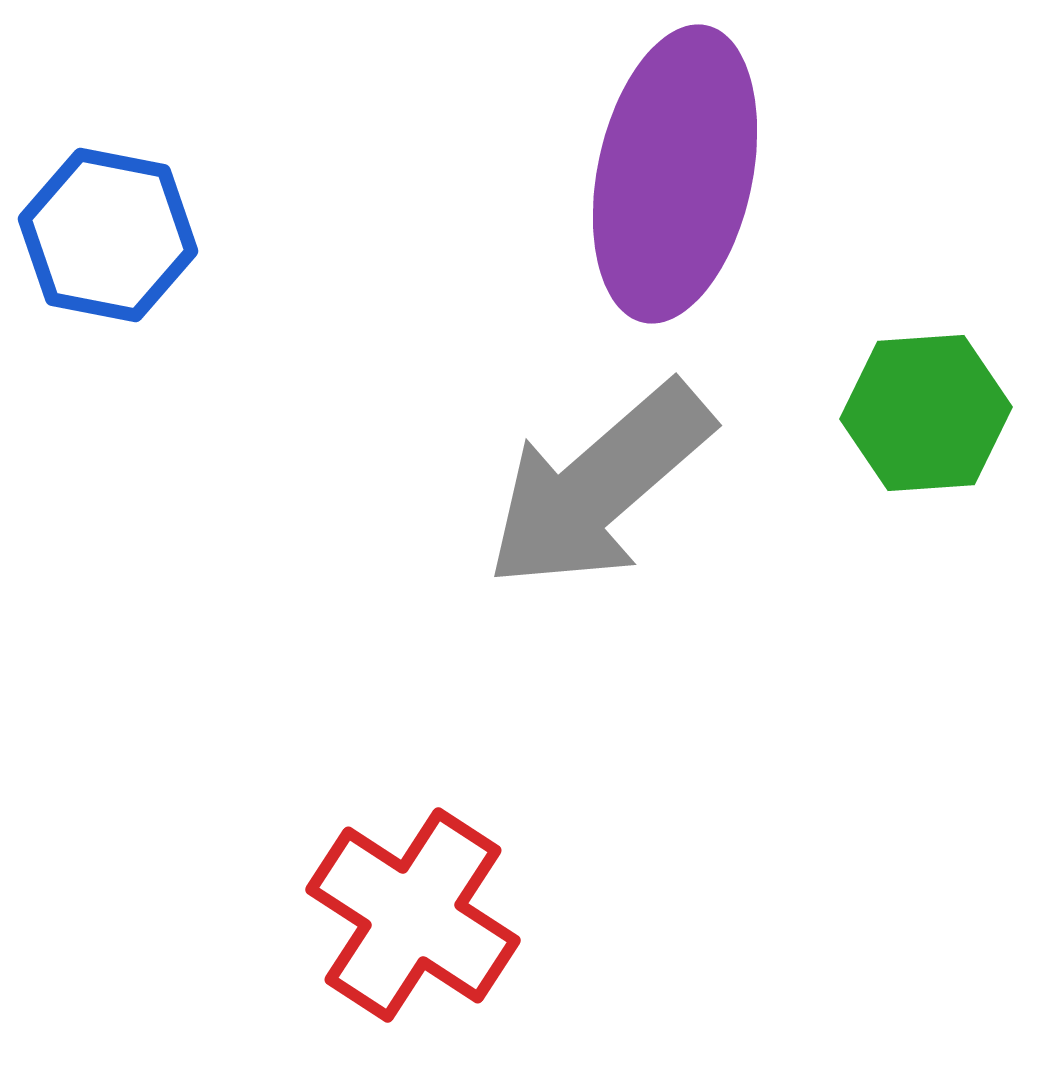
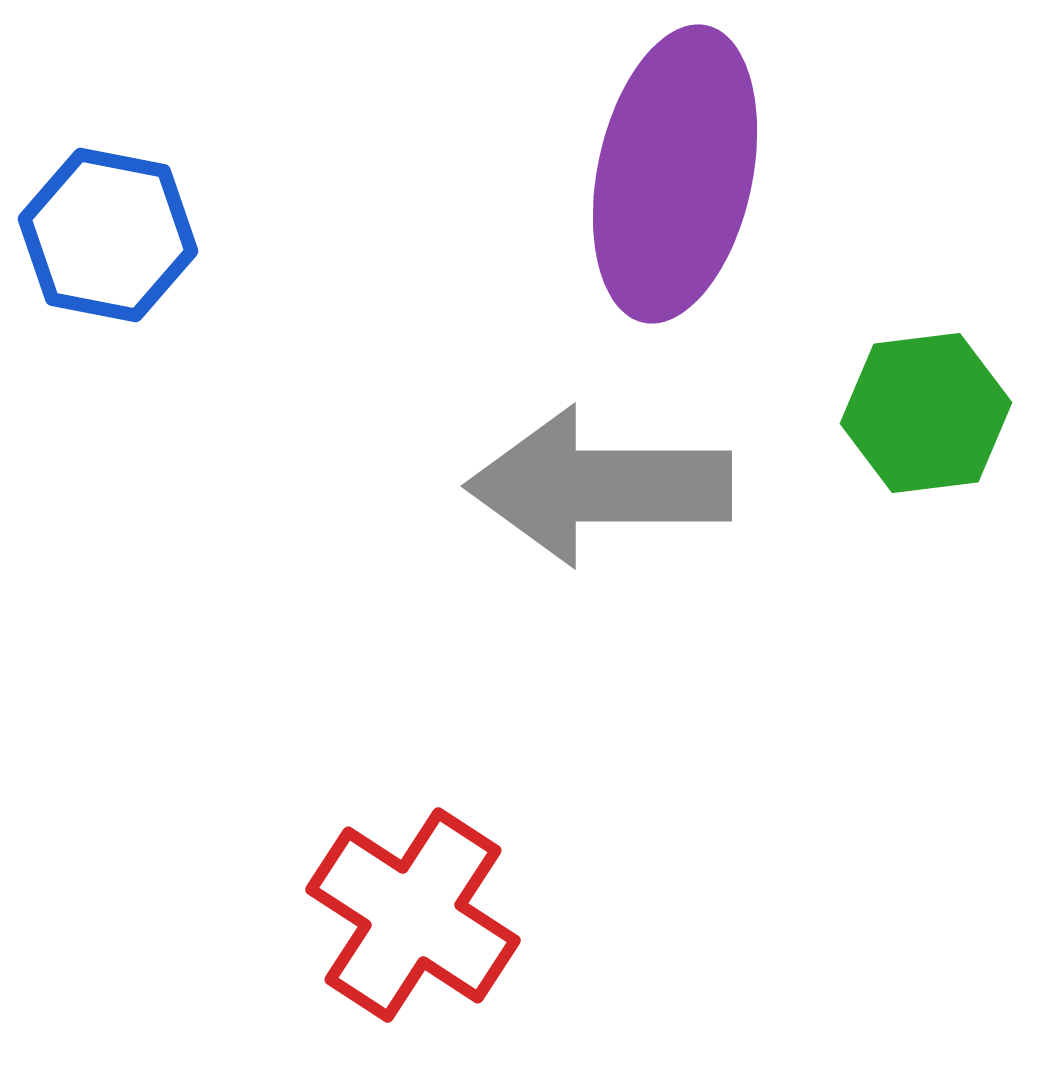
green hexagon: rotated 3 degrees counterclockwise
gray arrow: rotated 41 degrees clockwise
